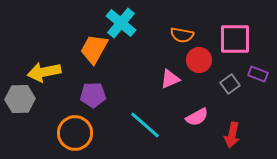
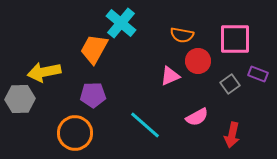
red circle: moved 1 px left, 1 px down
pink triangle: moved 3 px up
